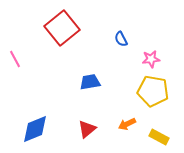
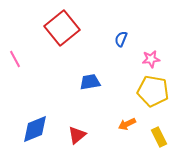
blue semicircle: rotated 49 degrees clockwise
red triangle: moved 10 px left, 6 px down
yellow rectangle: rotated 36 degrees clockwise
